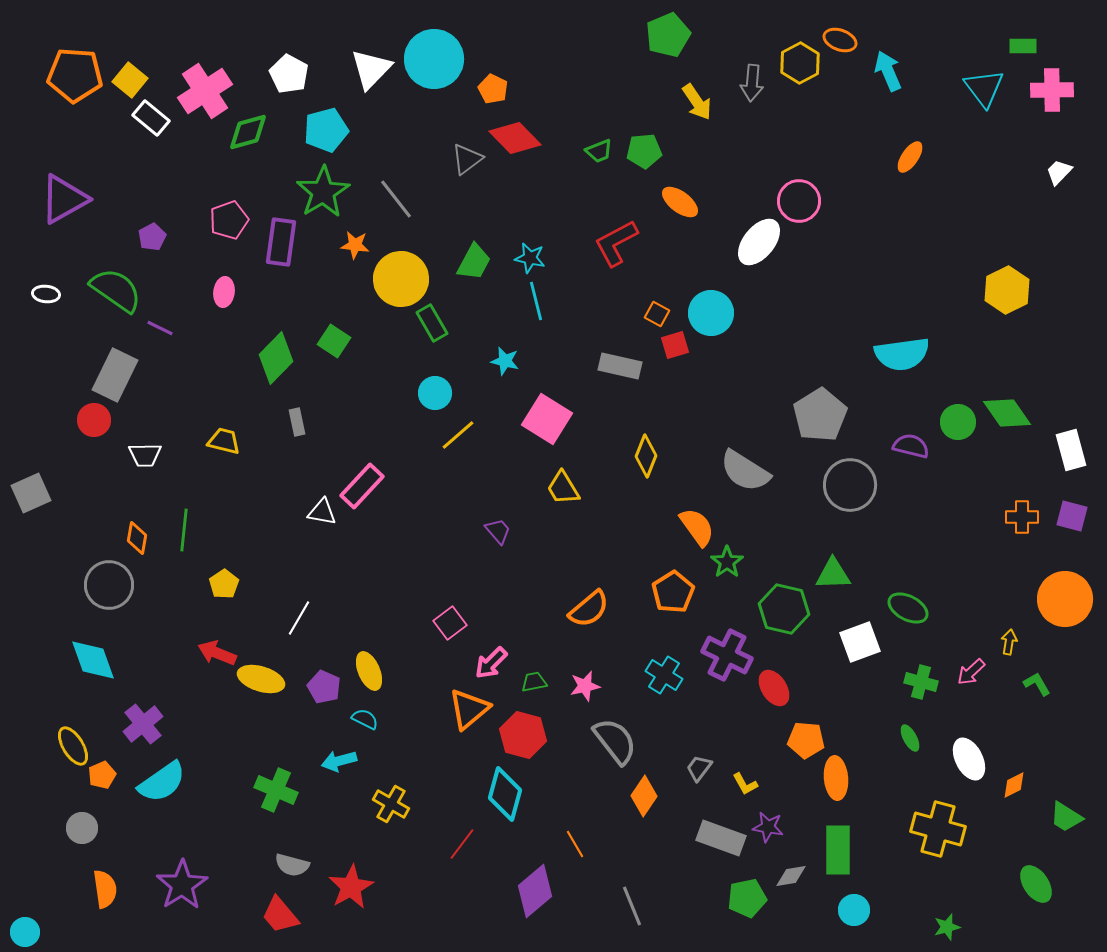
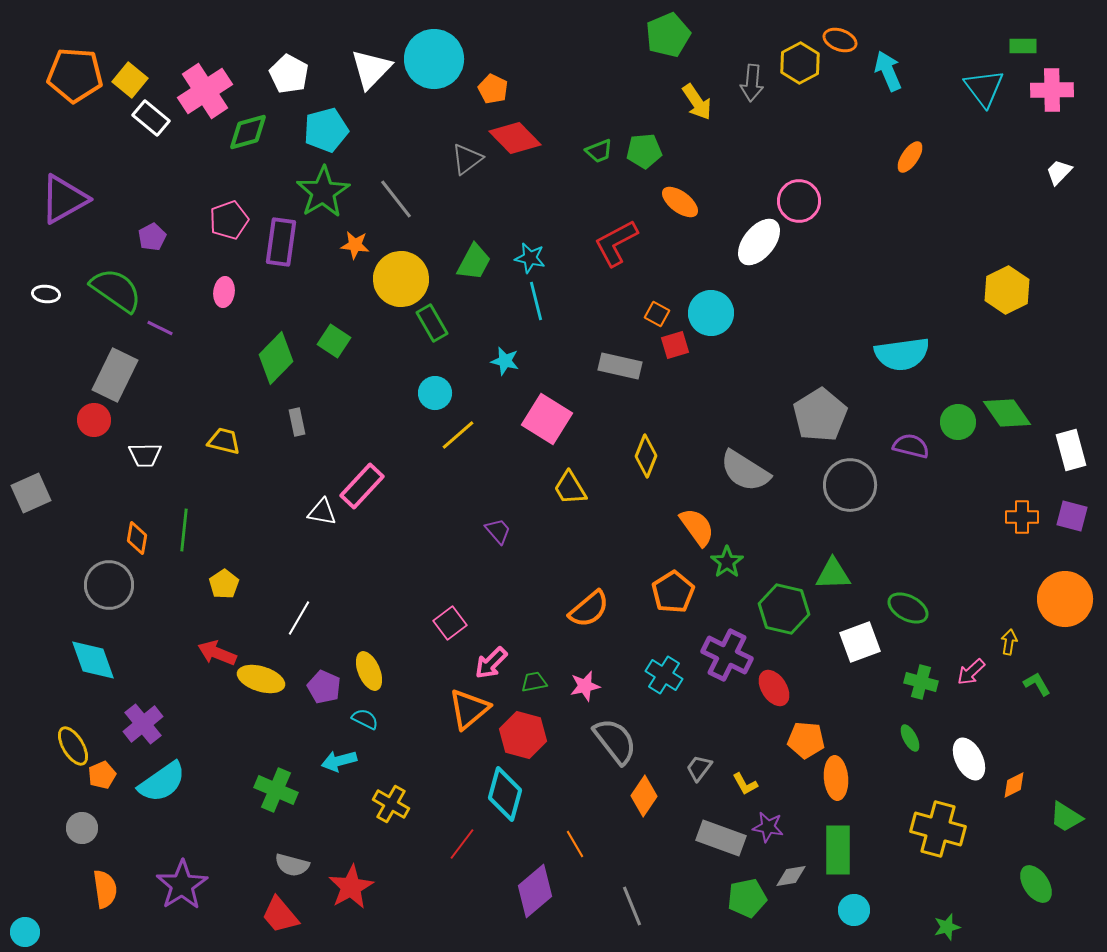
yellow trapezoid at (563, 488): moved 7 px right
